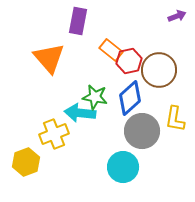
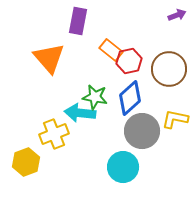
purple arrow: moved 1 px up
brown circle: moved 10 px right, 1 px up
yellow L-shape: rotated 92 degrees clockwise
